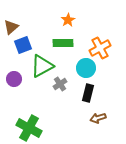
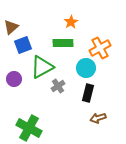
orange star: moved 3 px right, 2 px down
green triangle: moved 1 px down
gray cross: moved 2 px left, 2 px down
